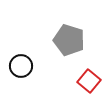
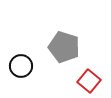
gray pentagon: moved 5 px left, 7 px down
